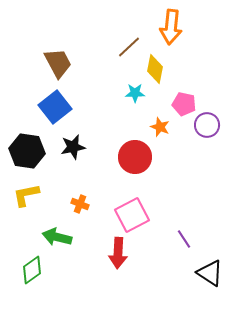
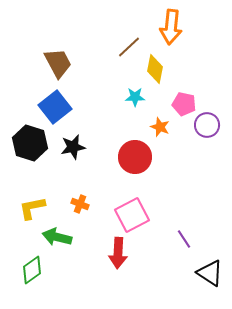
cyan star: moved 4 px down
black hexagon: moved 3 px right, 8 px up; rotated 8 degrees clockwise
yellow L-shape: moved 6 px right, 13 px down
